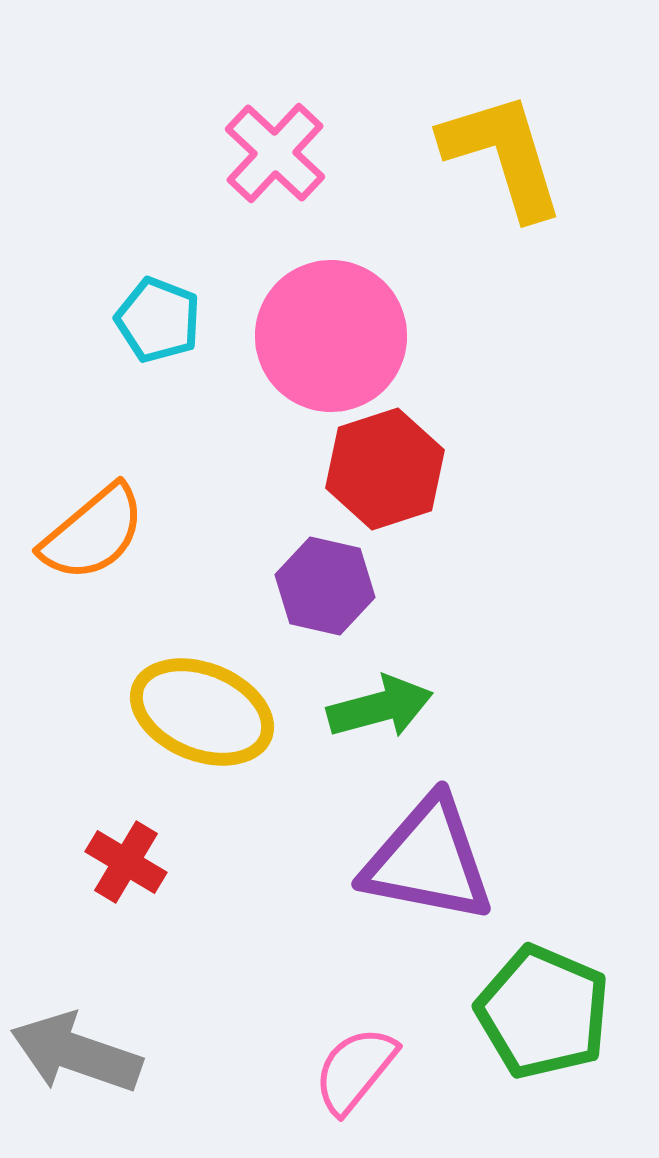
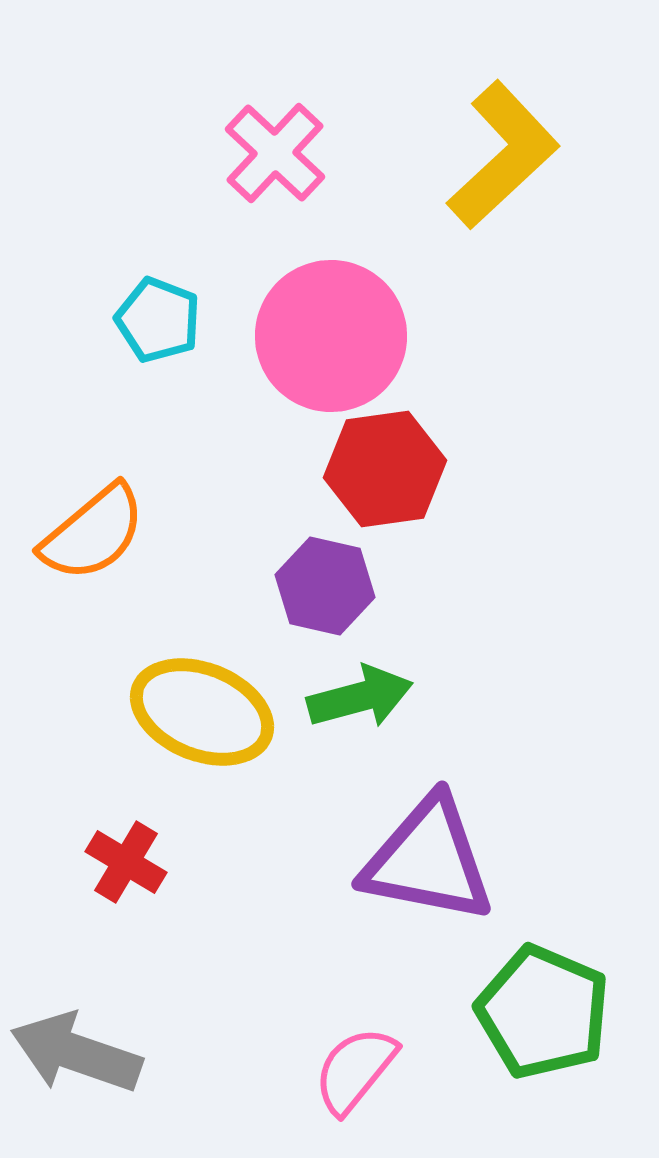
yellow L-shape: rotated 64 degrees clockwise
red hexagon: rotated 10 degrees clockwise
green arrow: moved 20 px left, 10 px up
